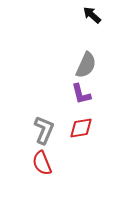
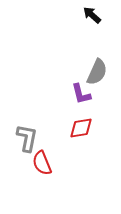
gray semicircle: moved 11 px right, 7 px down
gray L-shape: moved 17 px left, 8 px down; rotated 12 degrees counterclockwise
